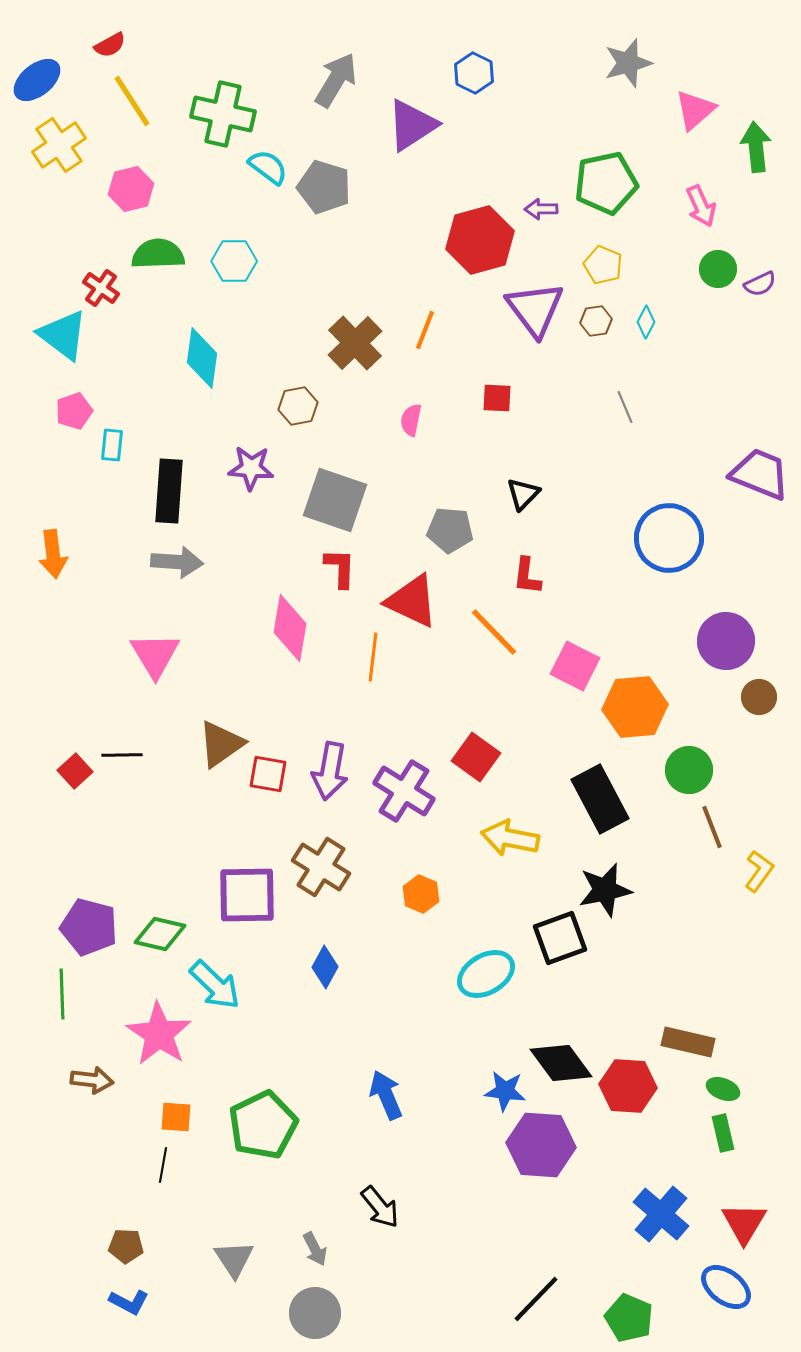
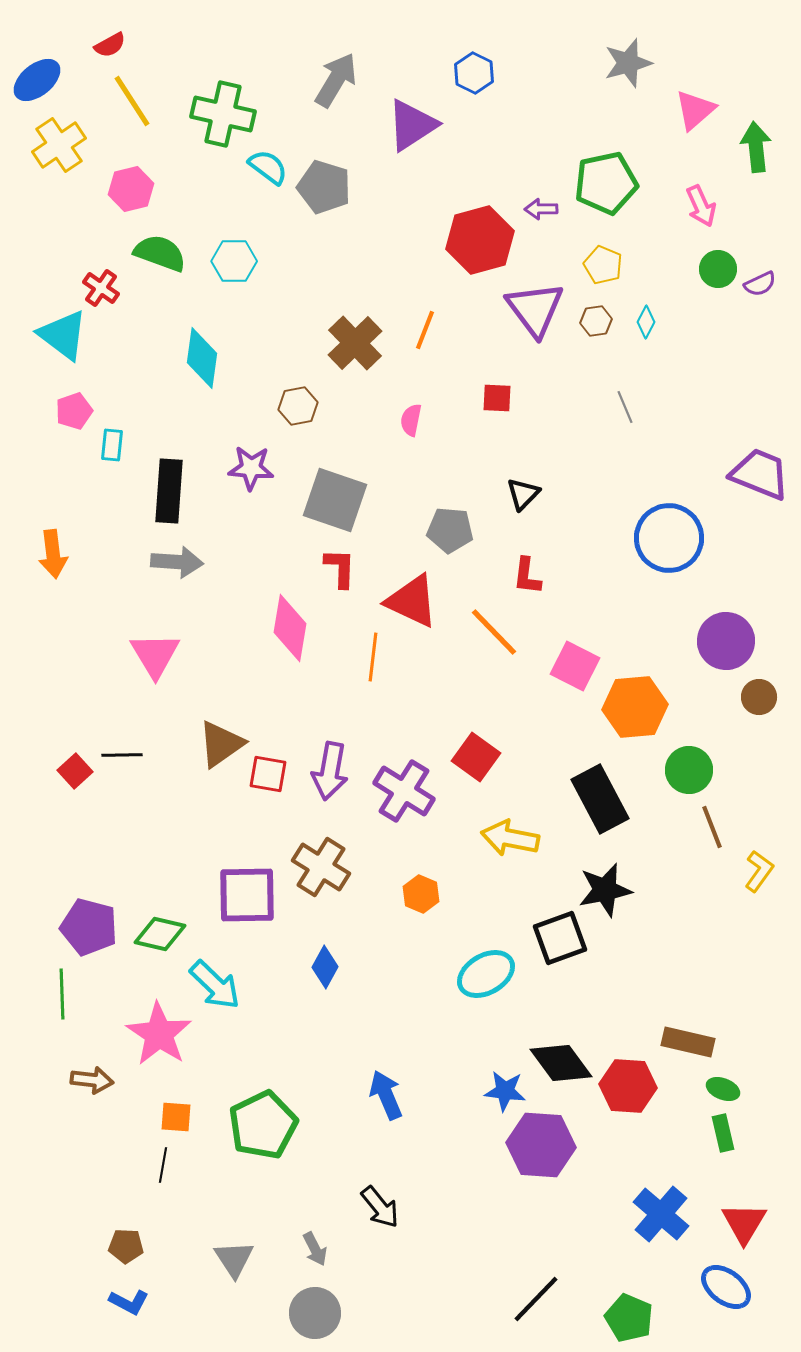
green semicircle at (158, 254): moved 2 px right, 1 px up; rotated 22 degrees clockwise
